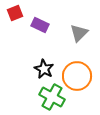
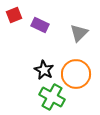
red square: moved 1 px left, 2 px down
black star: moved 1 px down
orange circle: moved 1 px left, 2 px up
